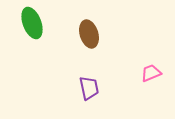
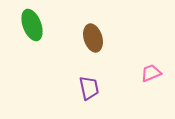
green ellipse: moved 2 px down
brown ellipse: moved 4 px right, 4 px down
